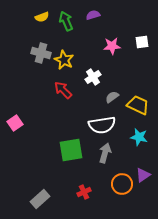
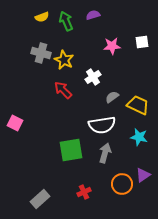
pink square: rotated 28 degrees counterclockwise
